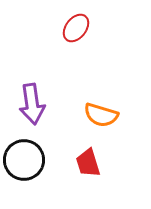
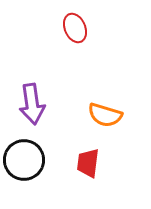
red ellipse: moved 1 px left; rotated 60 degrees counterclockwise
orange semicircle: moved 4 px right
red trapezoid: rotated 24 degrees clockwise
